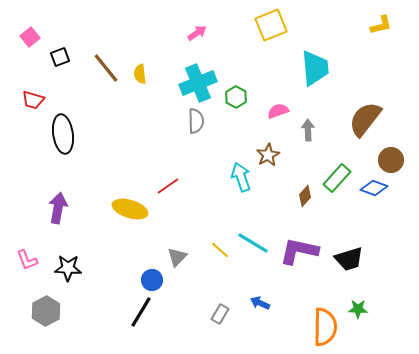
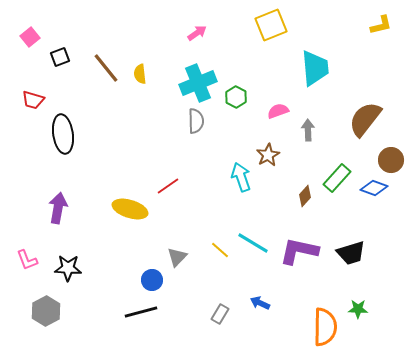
black trapezoid: moved 2 px right, 6 px up
black line: rotated 44 degrees clockwise
